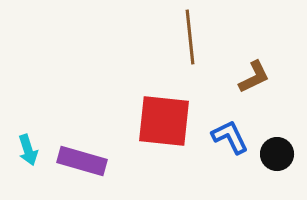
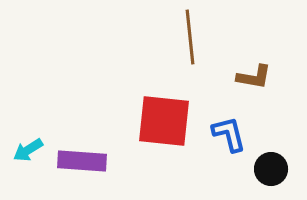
brown L-shape: rotated 36 degrees clockwise
blue L-shape: moved 1 px left, 3 px up; rotated 12 degrees clockwise
cyan arrow: rotated 76 degrees clockwise
black circle: moved 6 px left, 15 px down
purple rectangle: rotated 12 degrees counterclockwise
